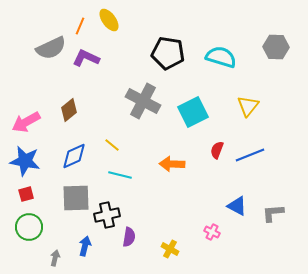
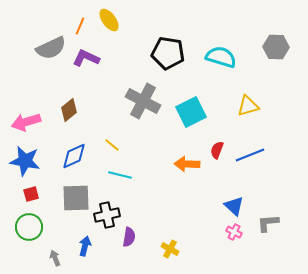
yellow triangle: rotated 35 degrees clockwise
cyan square: moved 2 px left
pink arrow: rotated 12 degrees clockwise
orange arrow: moved 15 px right
red square: moved 5 px right
blue triangle: moved 3 px left; rotated 15 degrees clockwise
gray L-shape: moved 5 px left, 10 px down
pink cross: moved 22 px right
gray arrow: rotated 35 degrees counterclockwise
